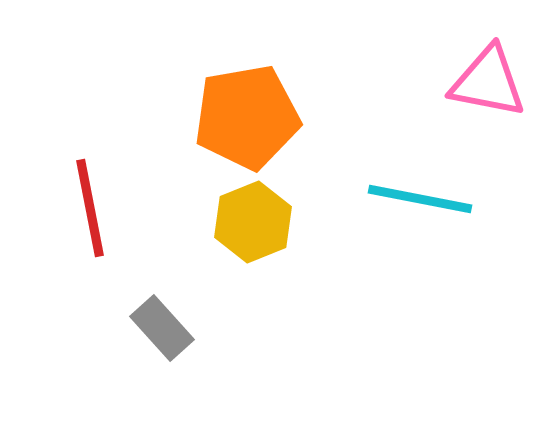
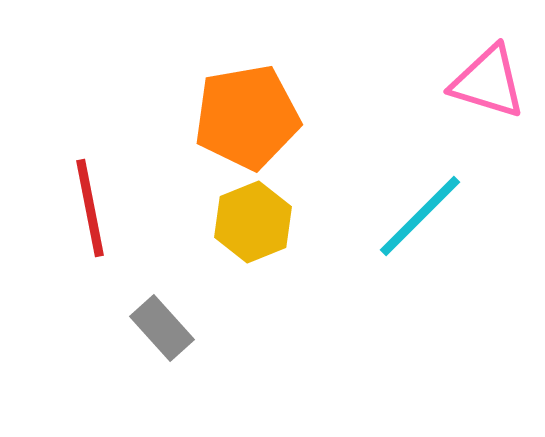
pink triangle: rotated 6 degrees clockwise
cyan line: moved 17 px down; rotated 56 degrees counterclockwise
